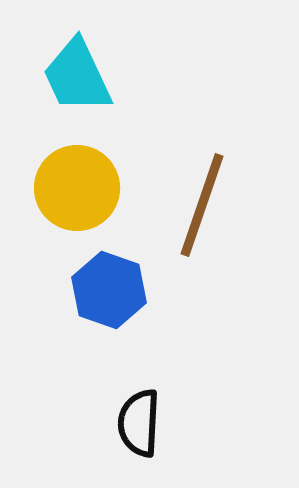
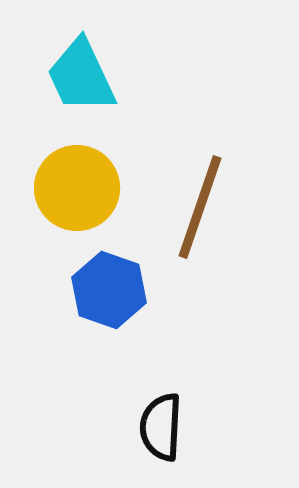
cyan trapezoid: moved 4 px right
brown line: moved 2 px left, 2 px down
black semicircle: moved 22 px right, 4 px down
